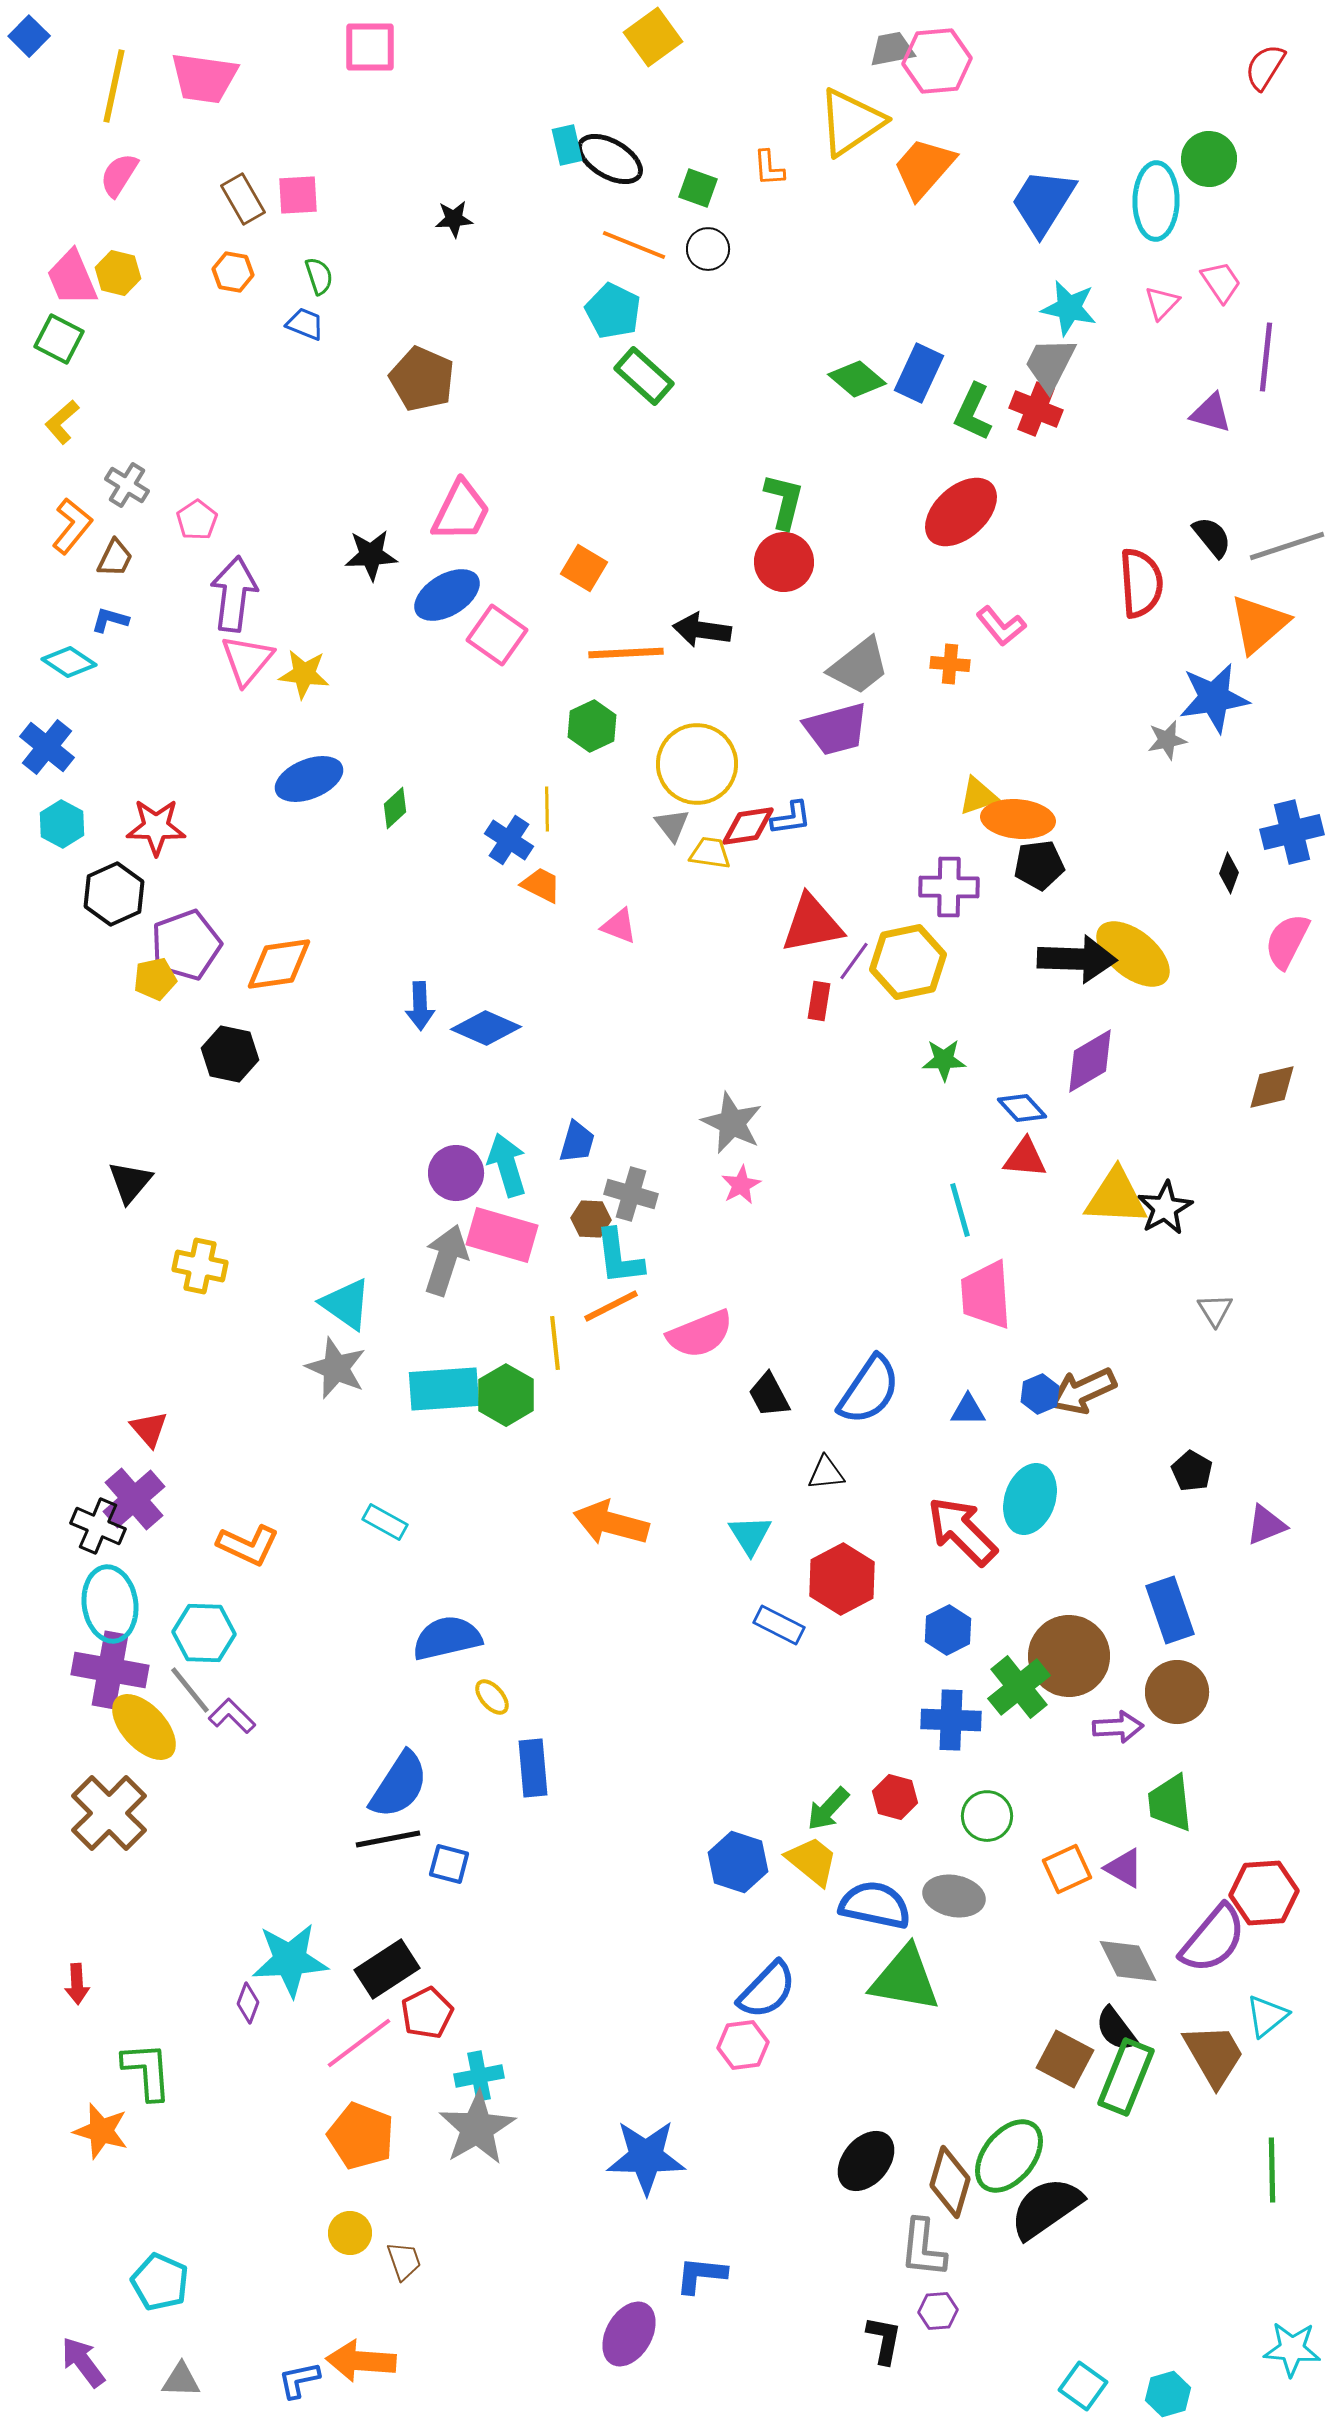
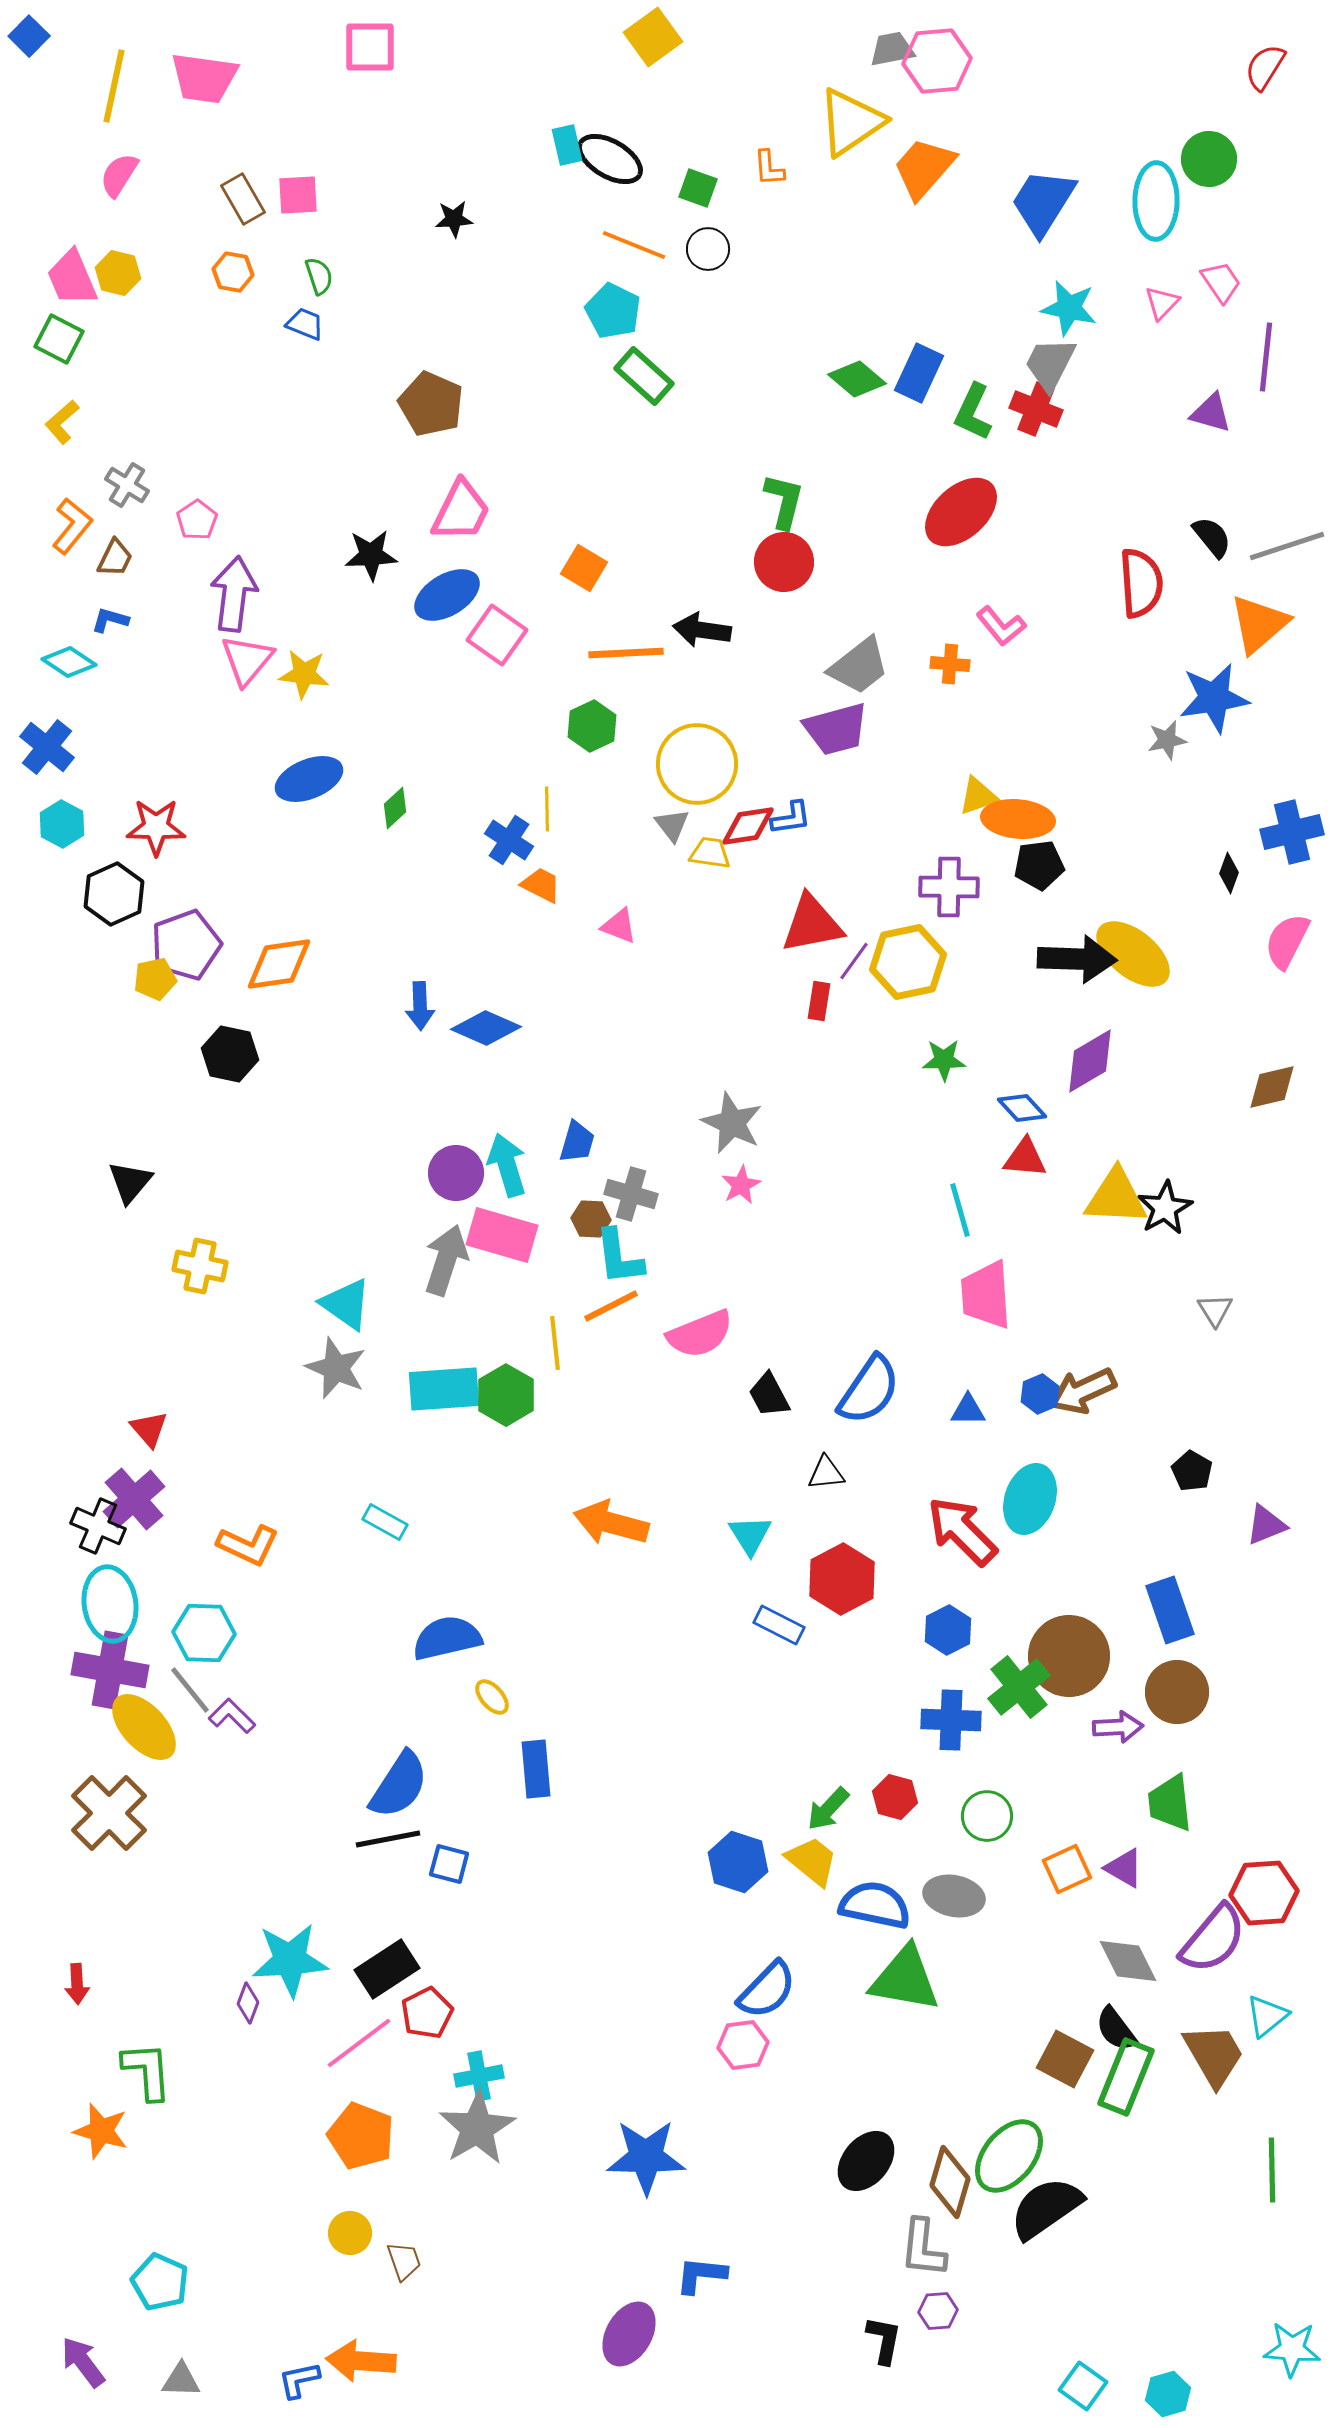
brown pentagon at (422, 379): moved 9 px right, 25 px down
blue rectangle at (533, 1768): moved 3 px right, 1 px down
